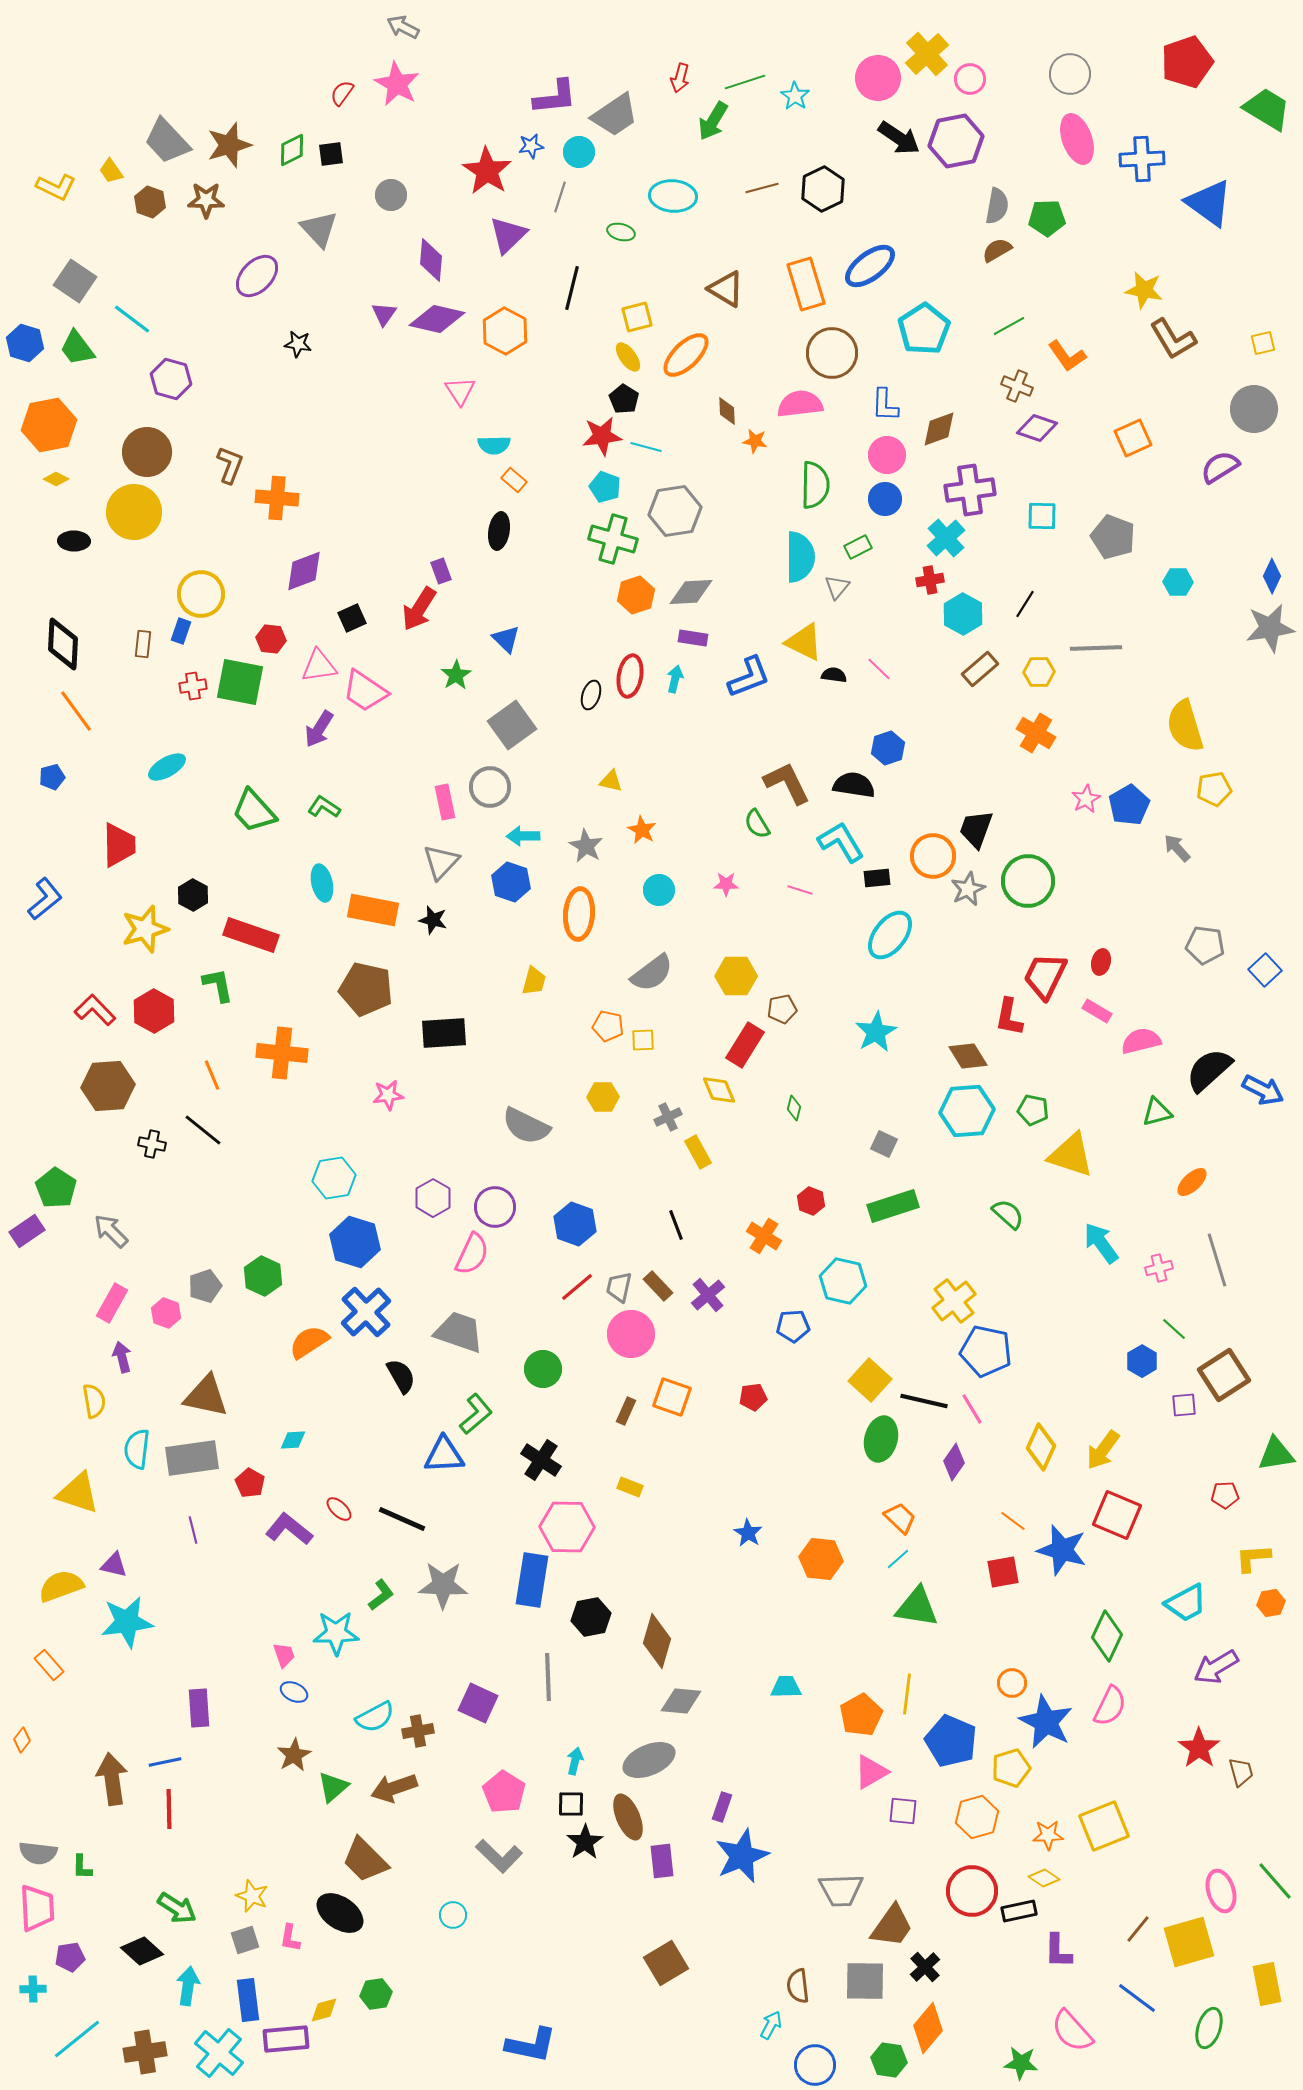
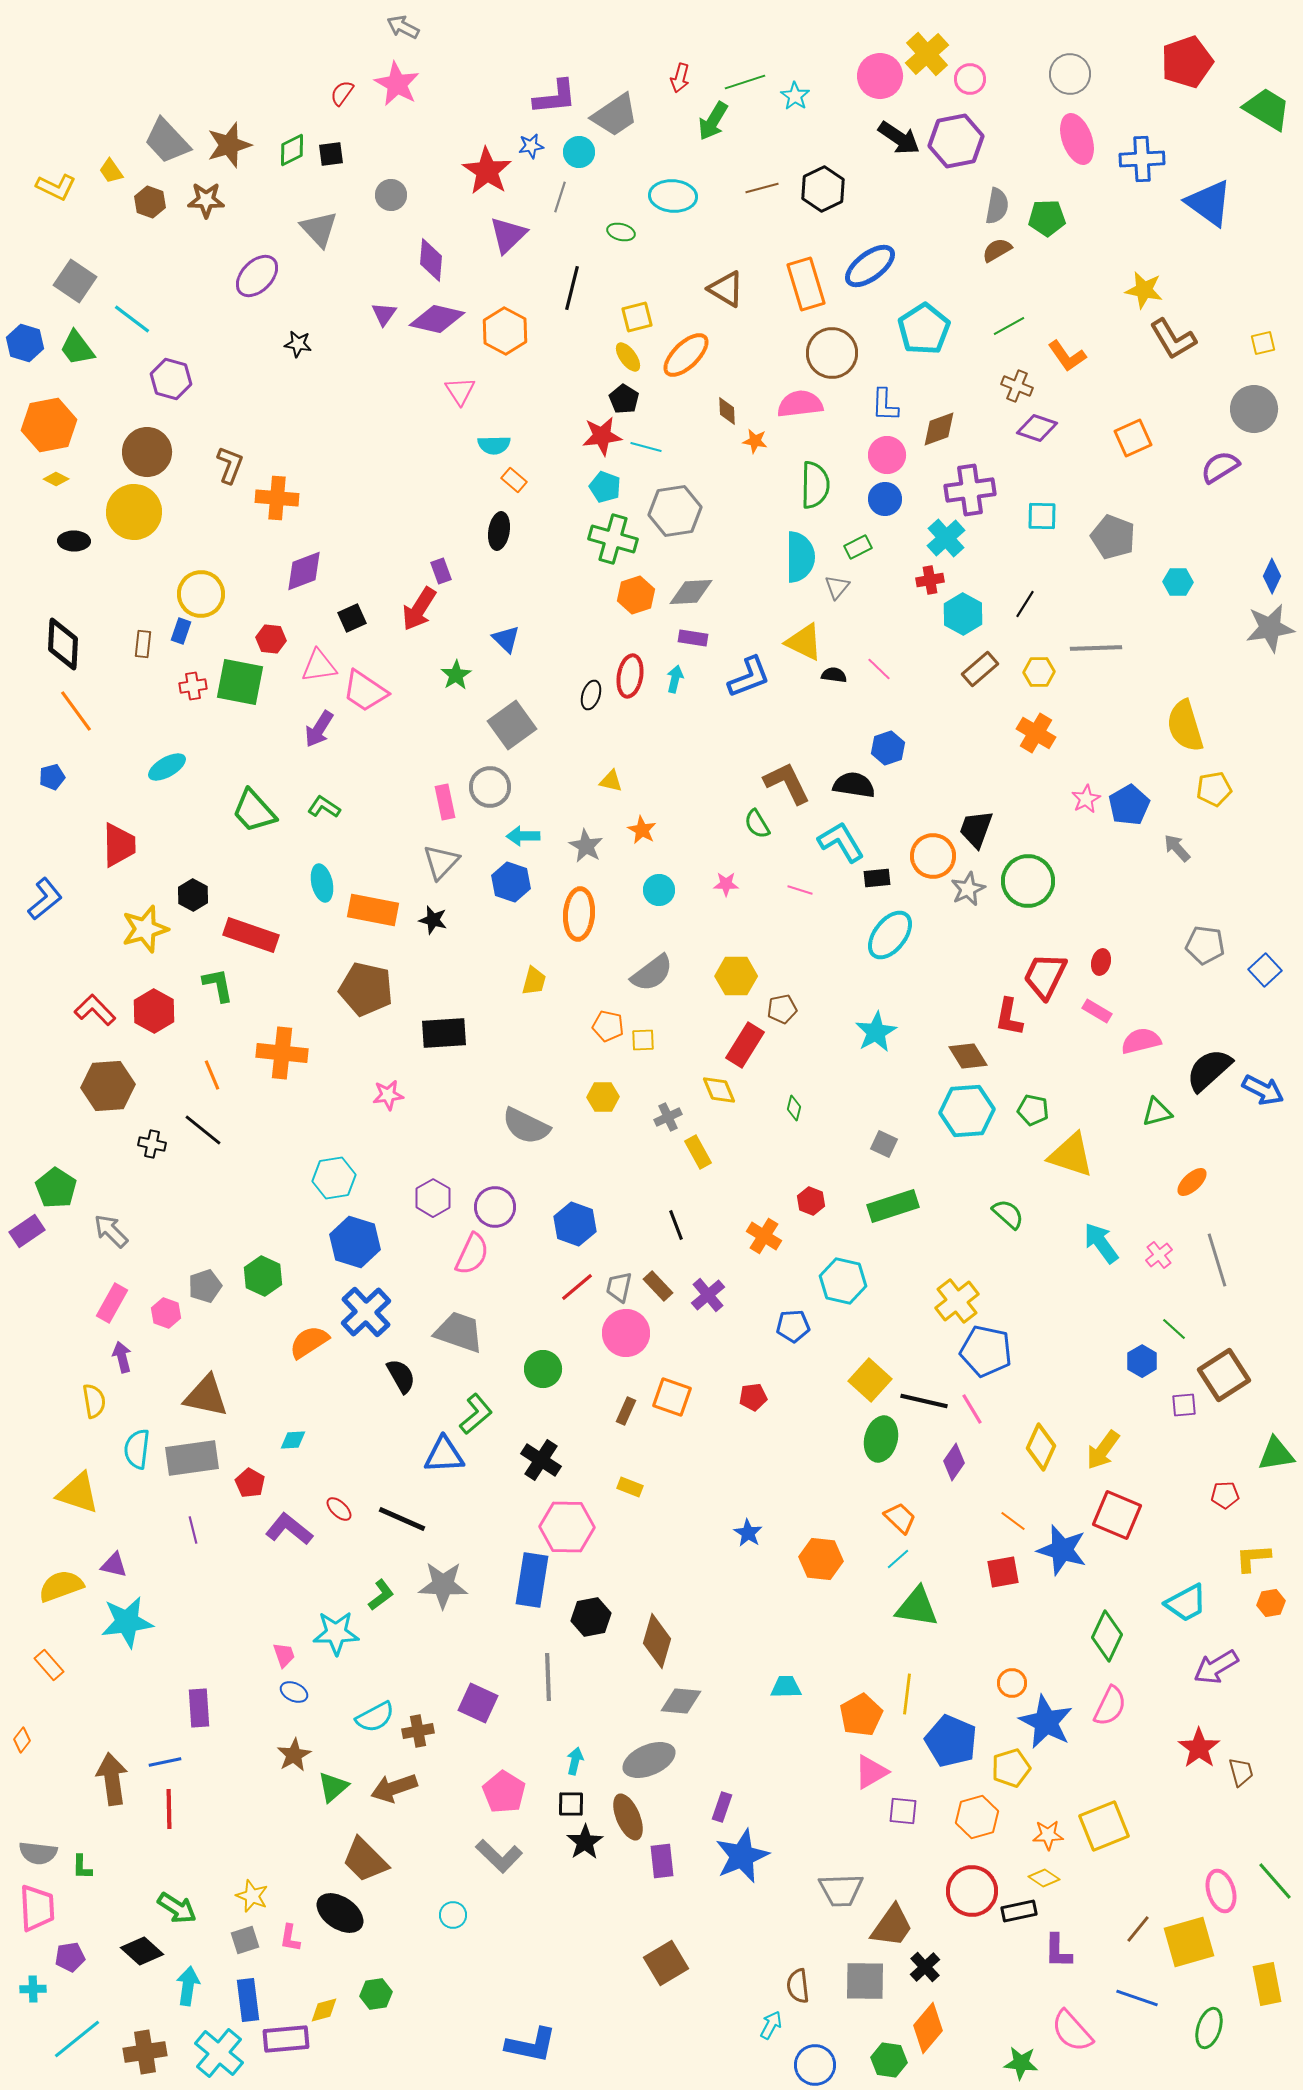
pink circle at (878, 78): moved 2 px right, 2 px up
pink cross at (1159, 1268): moved 13 px up; rotated 24 degrees counterclockwise
yellow cross at (954, 1301): moved 3 px right
pink circle at (631, 1334): moved 5 px left, 1 px up
blue line at (1137, 1998): rotated 18 degrees counterclockwise
